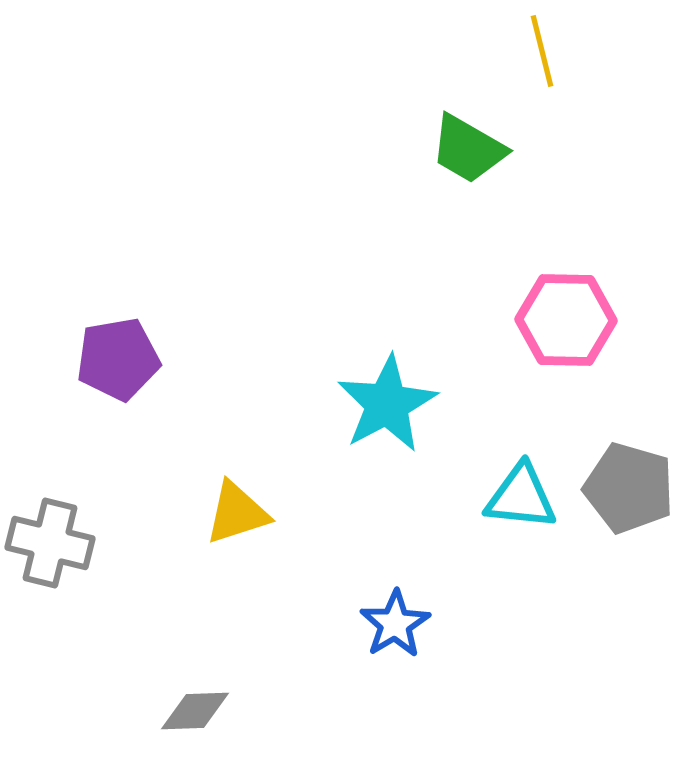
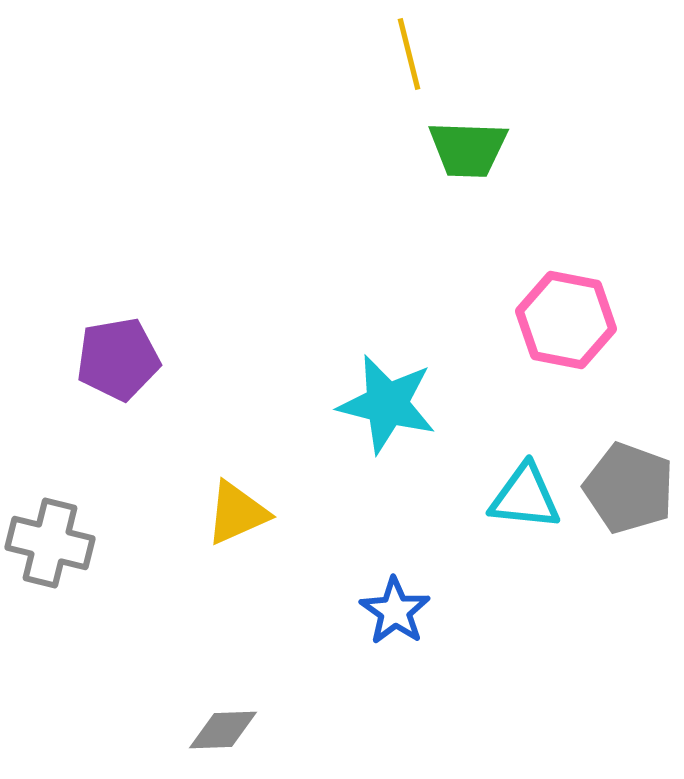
yellow line: moved 133 px left, 3 px down
green trapezoid: rotated 28 degrees counterclockwise
pink hexagon: rotated 10 degrees clockwise
cyan star: rotated 30 degrees counterclockwise
gray pentagon: rotated 4 degrees clockwise
cyan triangle: moved 4 px right
yellow triangle: rotated 6 degrees counterclockwise
blue star: moved 13 px up; rotated 6 degrees counterclockwise
gray diamond: moved 28 px right, 19 px down
